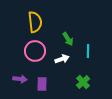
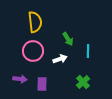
pink circle: moved 2 px left
white arrow: moved 2 px left
